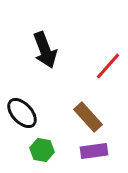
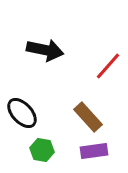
black arrow: rotated 57 degrees counterclockwise
